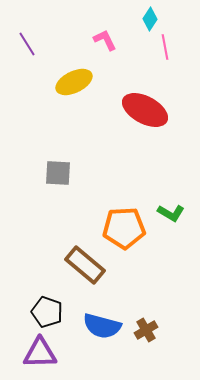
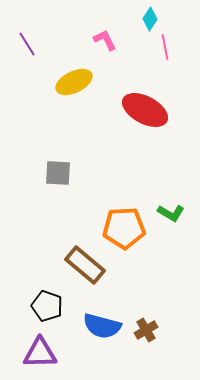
black pentagon: moved 6 px up
